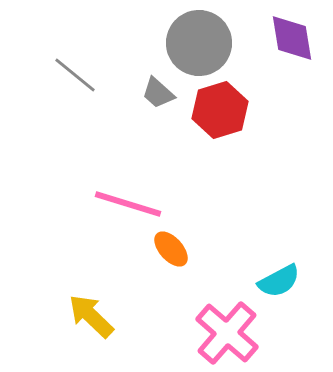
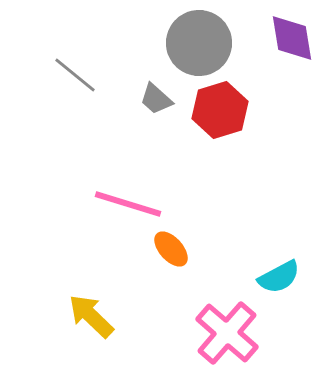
gray trapezoid: moved 2 px left, 6 px down
cyan semicircle: moved 4 px up
